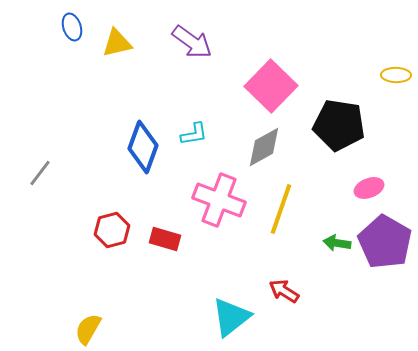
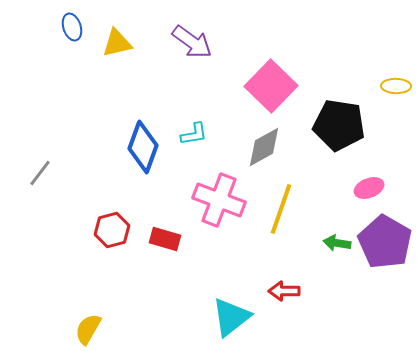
yellow ellipse: moved 11 px down
red arrow: rotated 32 degrees counterclockwise
